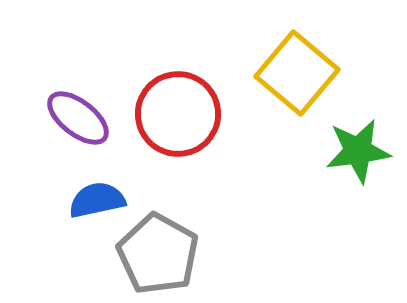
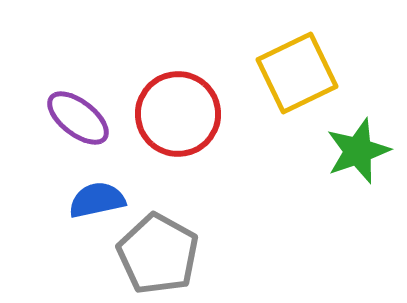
yellow square: rotated 24 degrees clockwise
green star: rotated 12 degrees counterclockwise
